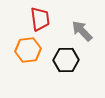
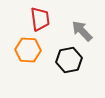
orange hexagon: rotated 10 degrees clockwise
black hexagon: moved 3 px right; rotated 10 degrees counterclockwise
